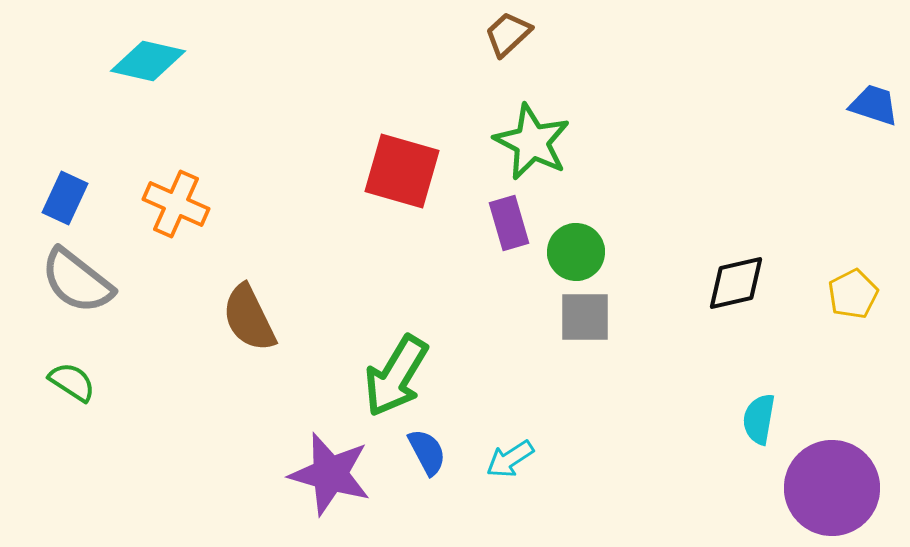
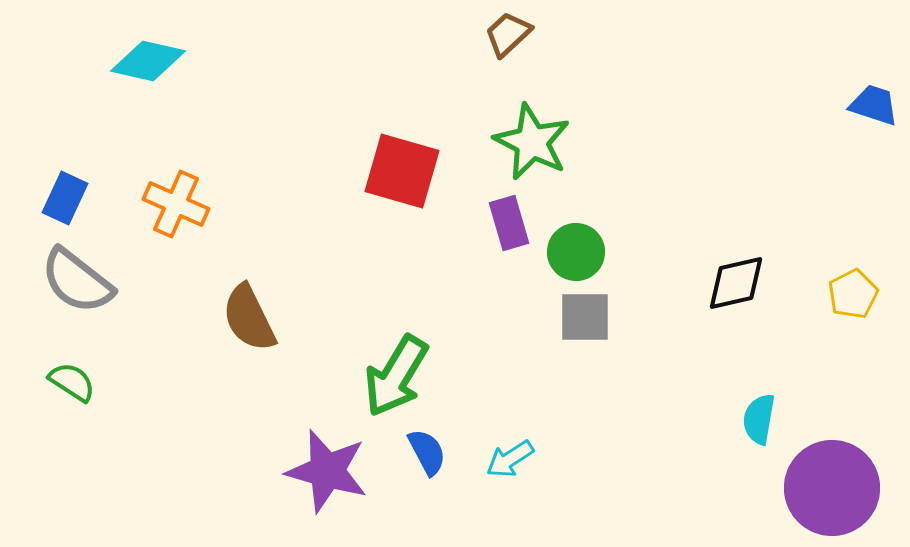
purple star: moved 3 px left, 3 px up
